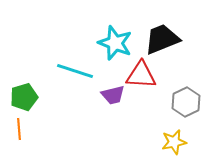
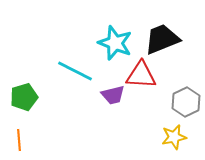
cyan line: rotated 9 degrees clockwise
orange line: moved 11 px down
yellow star: moved 5 px up
